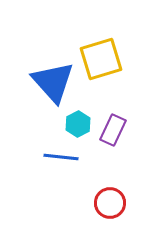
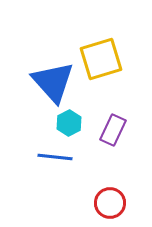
cyan hexagon: moved 9 px left, 1 px up
blue line: moved 6 px left
